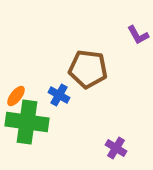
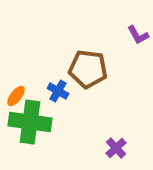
blue cross: moved 1 px left, 4 px up
green cross: moved 3 px right
purple cross: rotated 15 degrees clockwise
